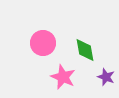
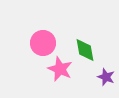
pink star: moved 3 px left, 8 px up
